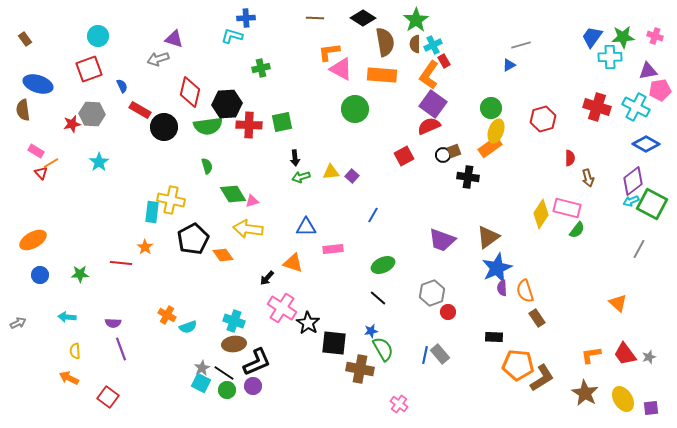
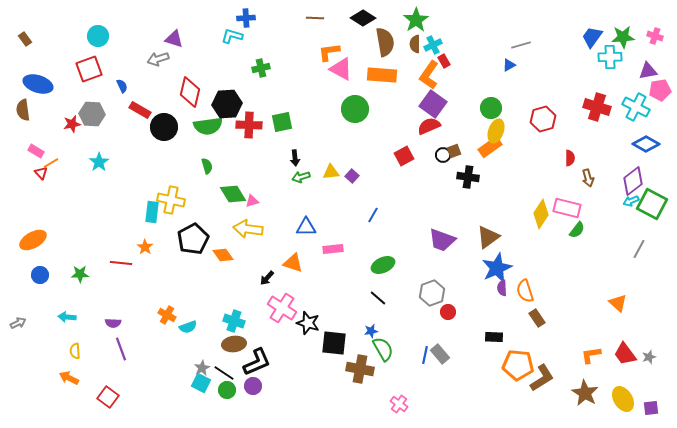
black star at (308, 323): rotated 15 degrees counterclockwise
